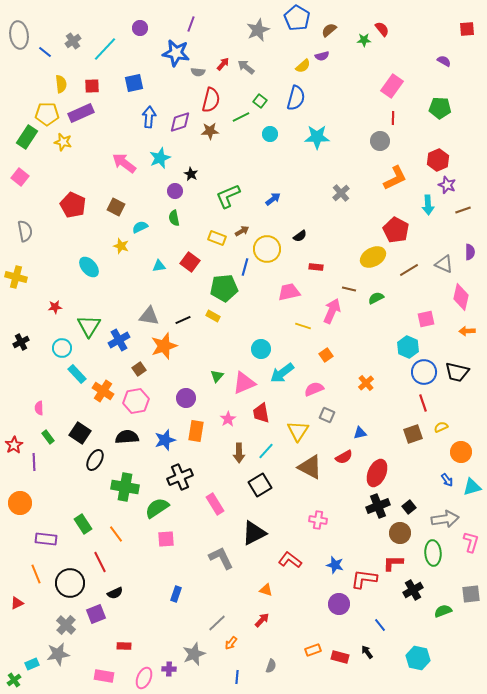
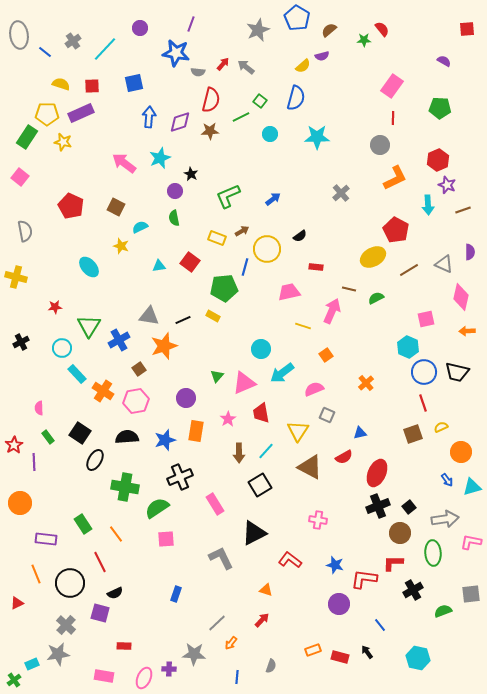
yellow semicircle at (61, 84): rotated 66 degrees counterclockwise
gray circle at (380, 141): moved 4 px down
red pentagon at (73, 205): moved 2 px left, 1 px down
pink L-shape at (471, 542): rotated 95 degrees counterclockwise
purple square at (96, 614): moved 4 px right, 1 px up; rotated 36 degrees clockwise
gray star at (194, 654): rotated 25 degrees clockwise
